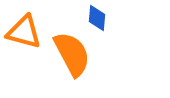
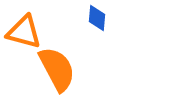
orange semicircle: moved 15 px left, 15 px down
